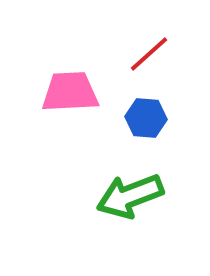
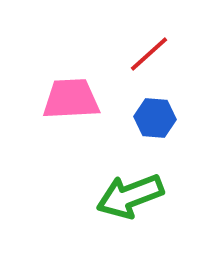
pink trapezoid: moved 1 px right, 7 px down
blue hexagon: moved 9 px right
